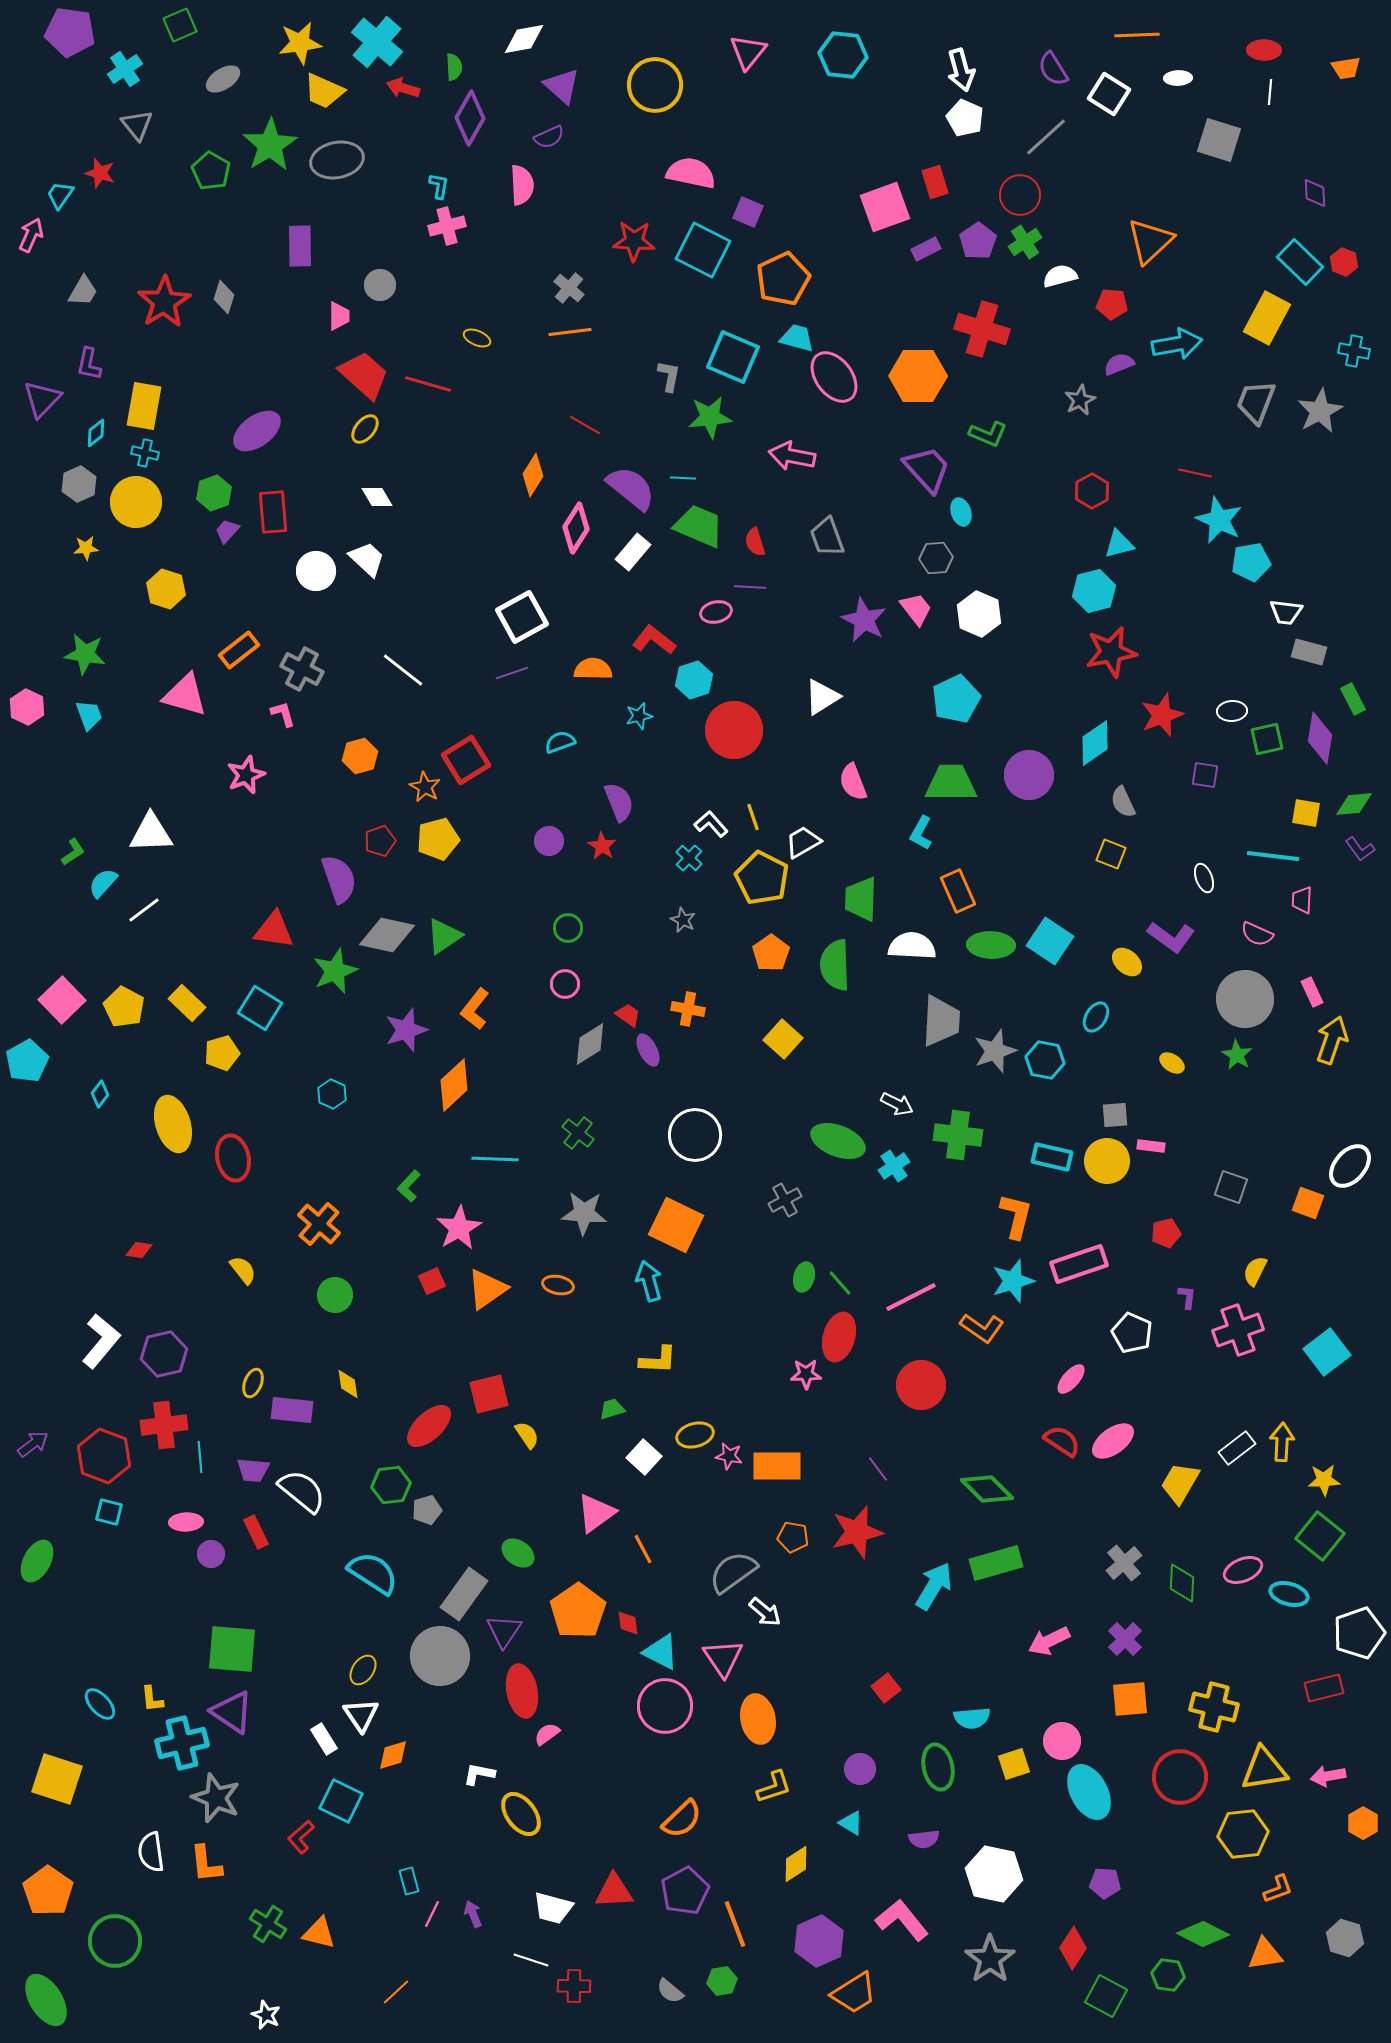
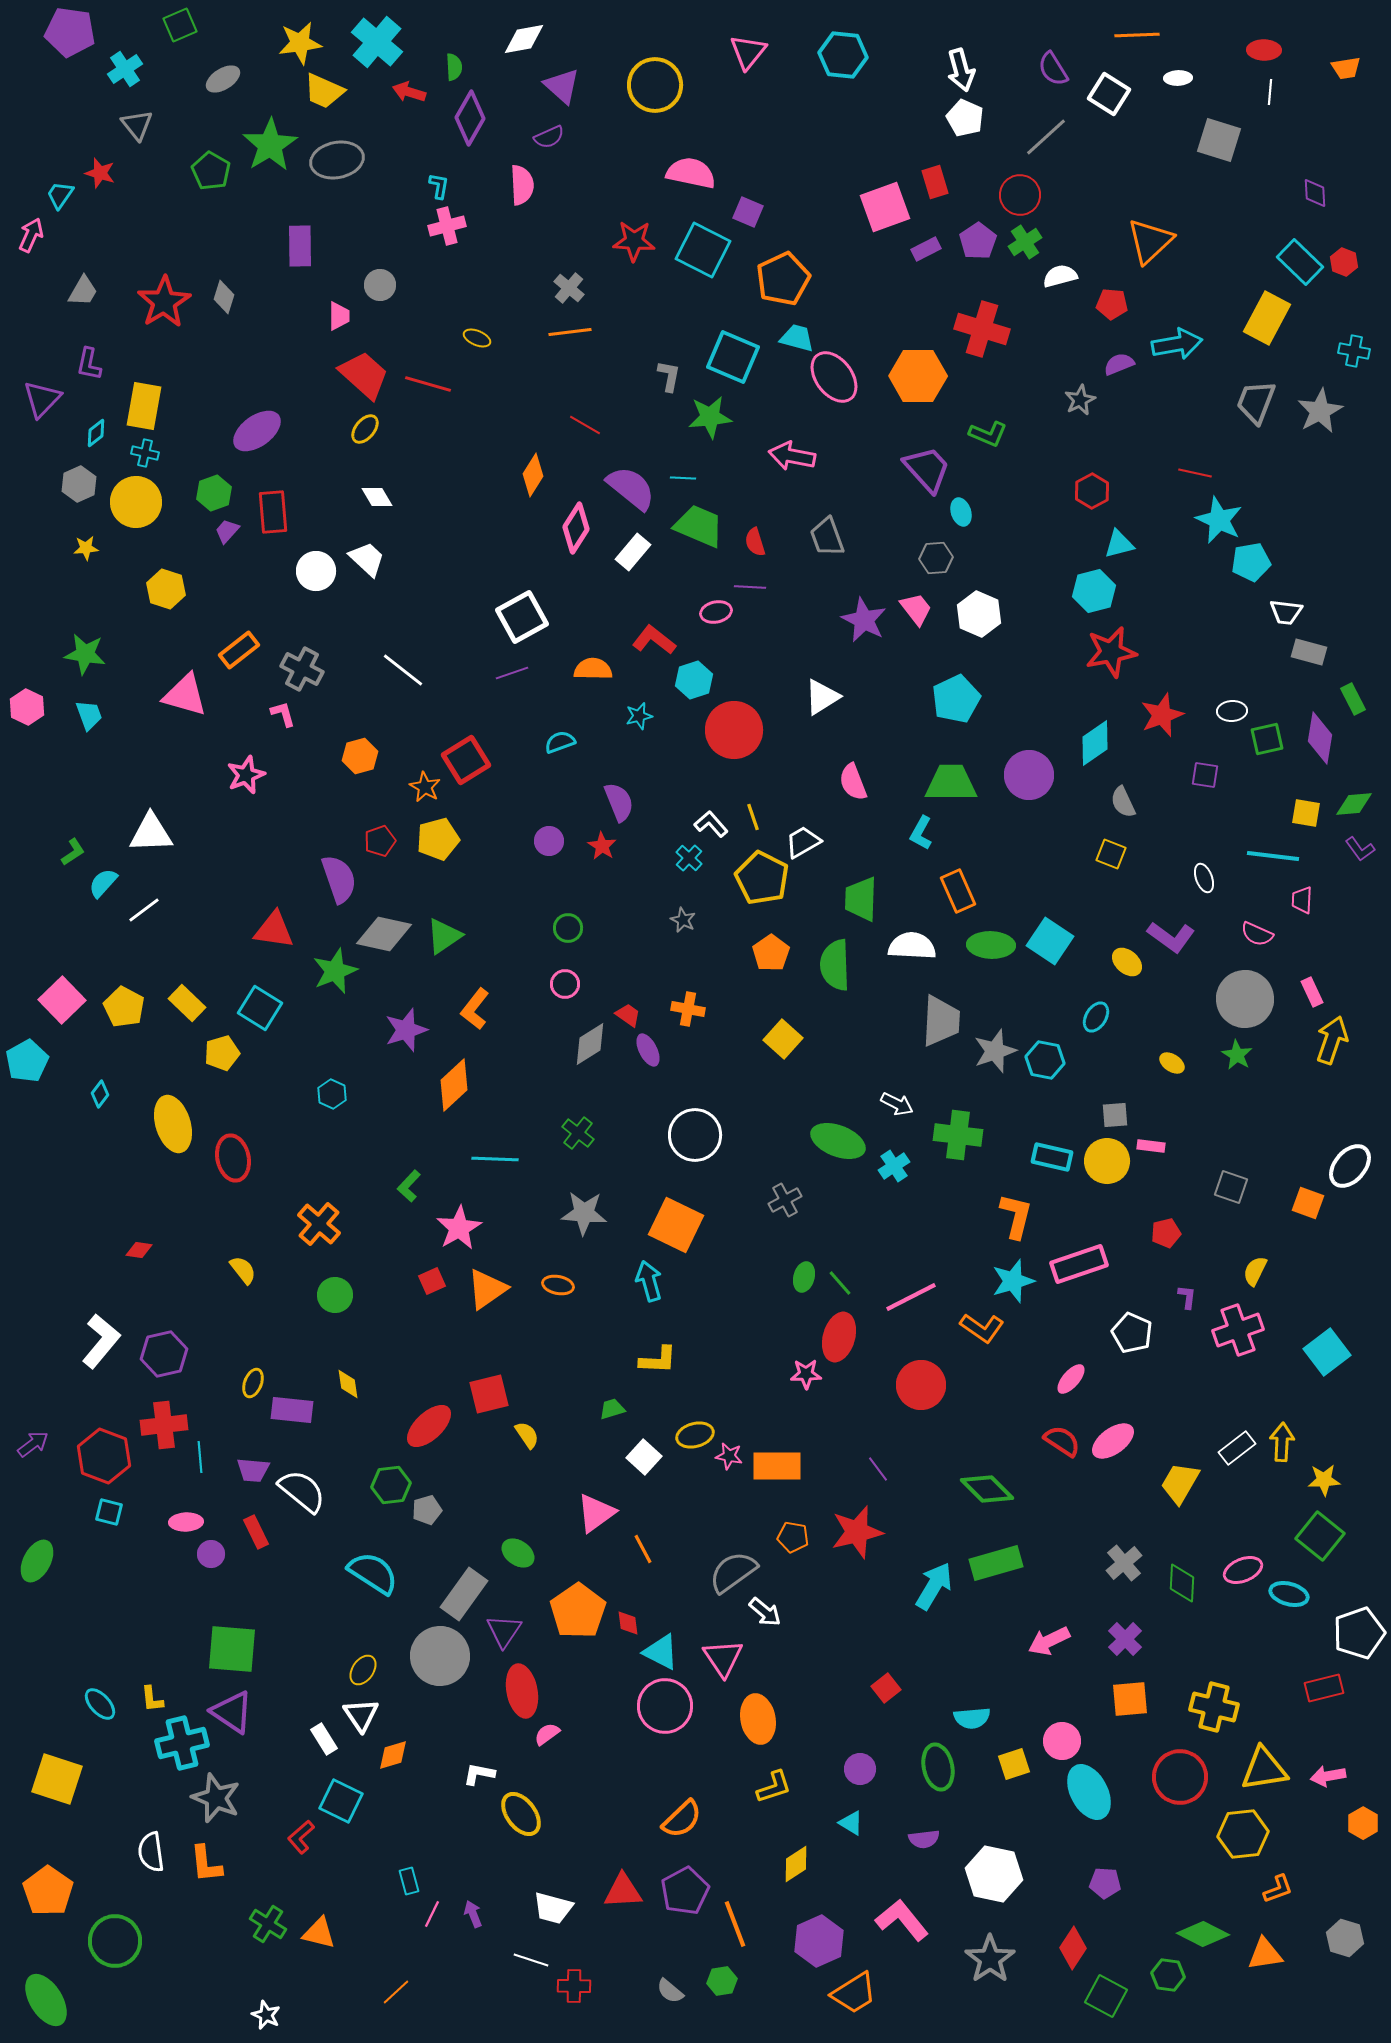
red arrow at (403, 88): moved 6 px right, 4 px down
gray diamond at (387, 935): moved 3 px left, 1 px up
red triangle at (614, 1891): moved 9 px right
